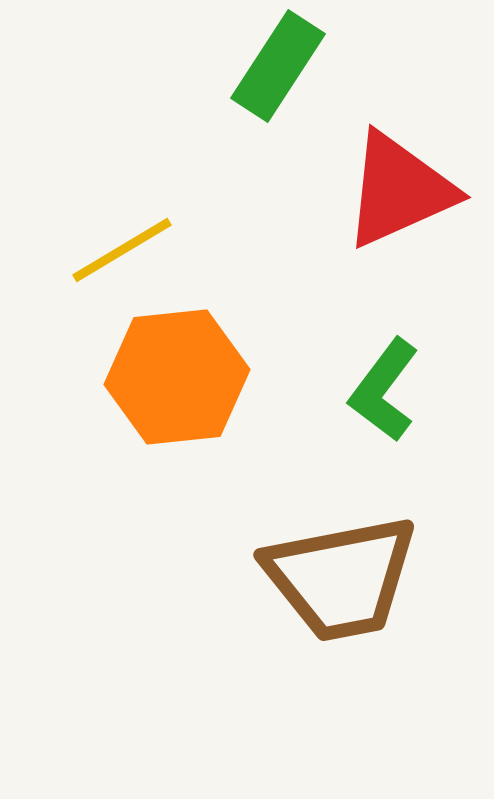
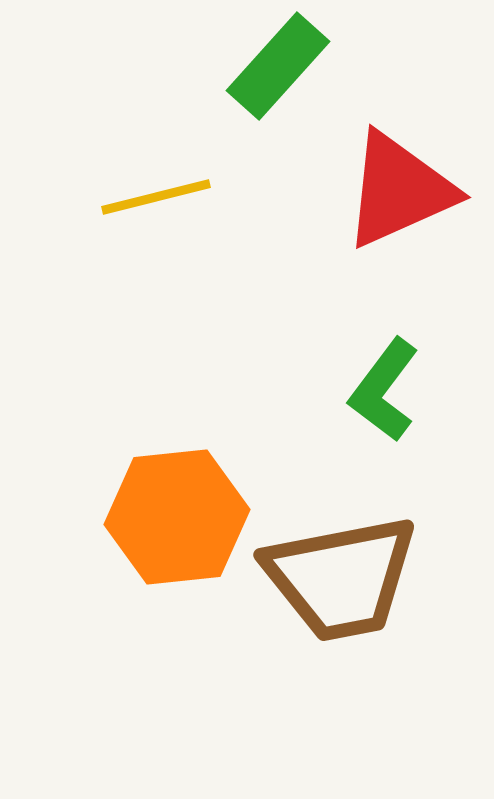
green rectangle: rotated 9 degrees clockwise
yellow line: moved 34 px right, 53 px up; rotated 17 degrees clockwise
orange hexagon: moved 140 px down
